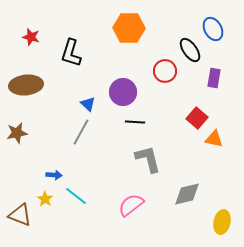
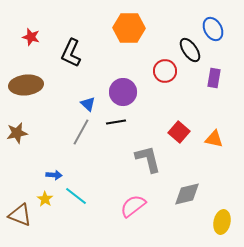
black L-shape: rotated 8 degrees clockwise
red square: moved 18 px left, 14 px down
black line: moved 19 px left; rotated 12 degrees counterclockwise
pink semicircle: moved 2 px right, 1 px down
